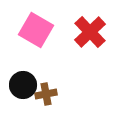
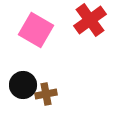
red cross: moved 12 px up; rotated 8 degrees clockwise
